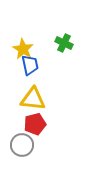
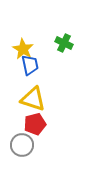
yellow triangle: rotated 12 degrees clockwise
